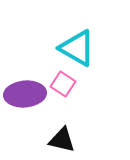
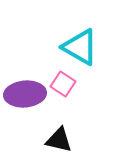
cyan triangle: moved 3 px right, 1 px up
black triangle: moved 3 px left
